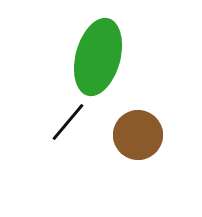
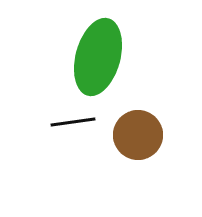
black line: moved 5 px right; rotated 42 degrees clockwise
